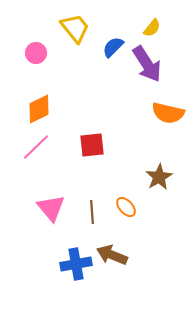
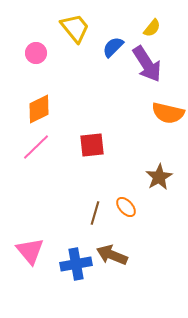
pink triangle: moved 21 px left, 43 px down
brown line: moved 3 px right, 1 px down; rotated 20 degrees clockwise
